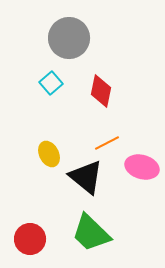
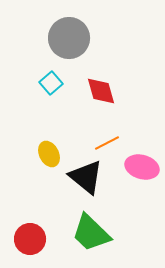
red diamond: rotated 28 degrees counterclockwise
